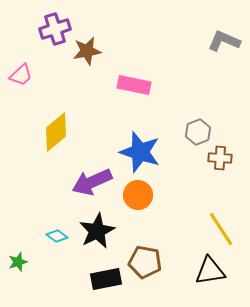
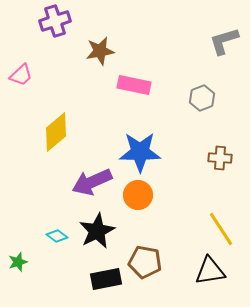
purple cross: moved 8 px up
gray L-shape: rotated 40 degrees counterclockwise
brown star: moved 13 px right
gray hexagon: moved 4 px right, 34 px up
blue star: rotated 18 degrees counterclockwise
